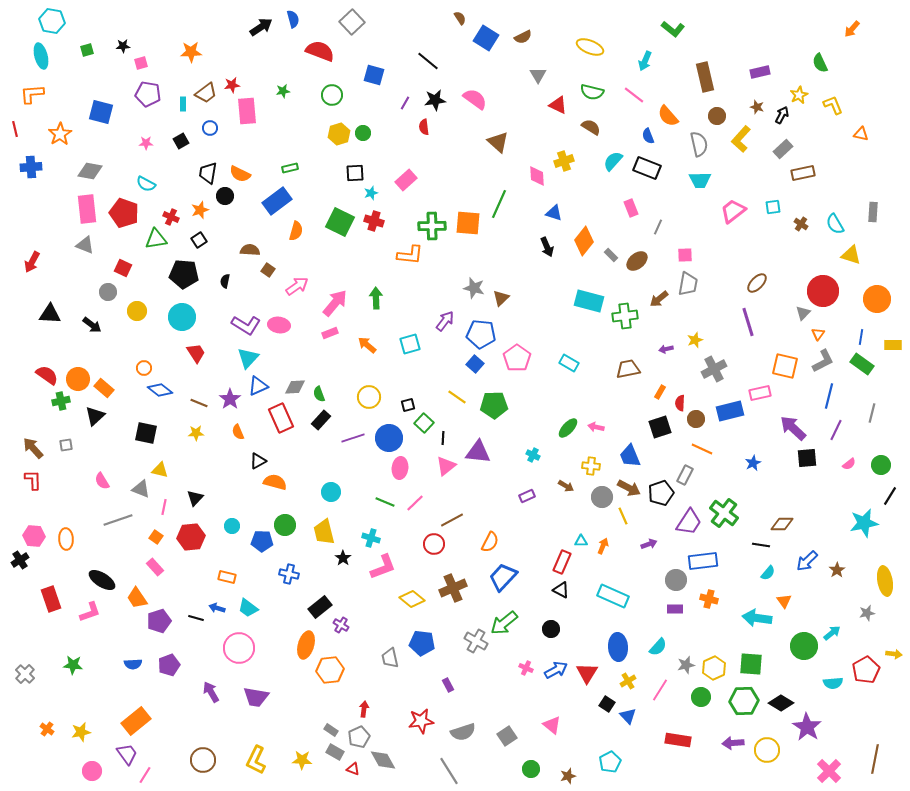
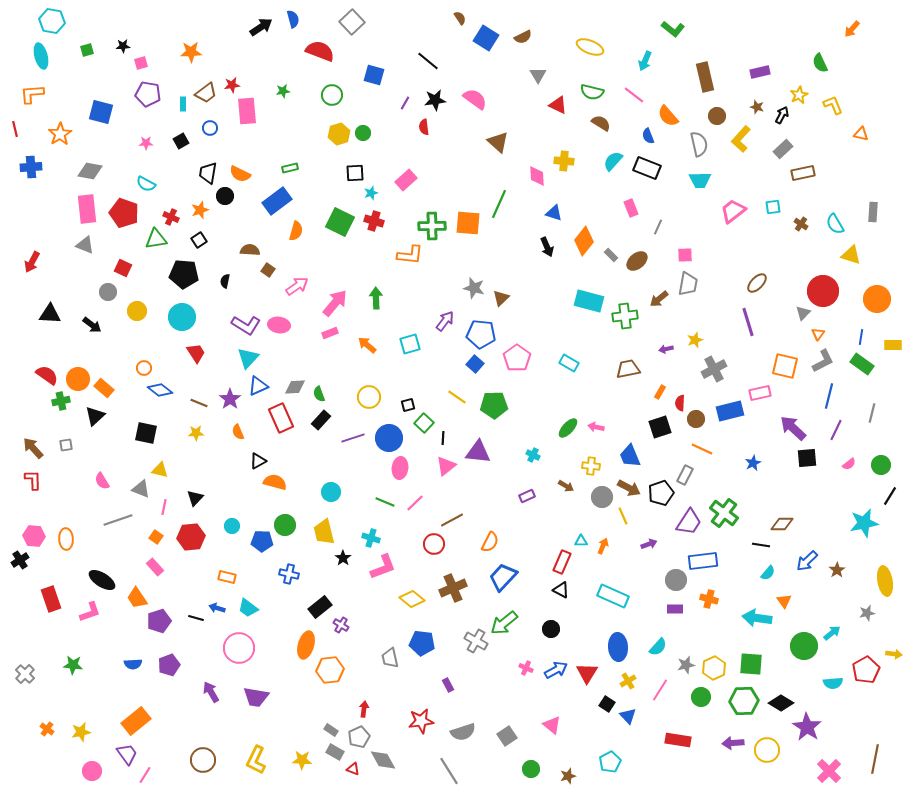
brown semicircle at (591, 127): moved 10 px right, 4 px up
yellow cross at (564, 161): rotated 24 degrees clockwise
